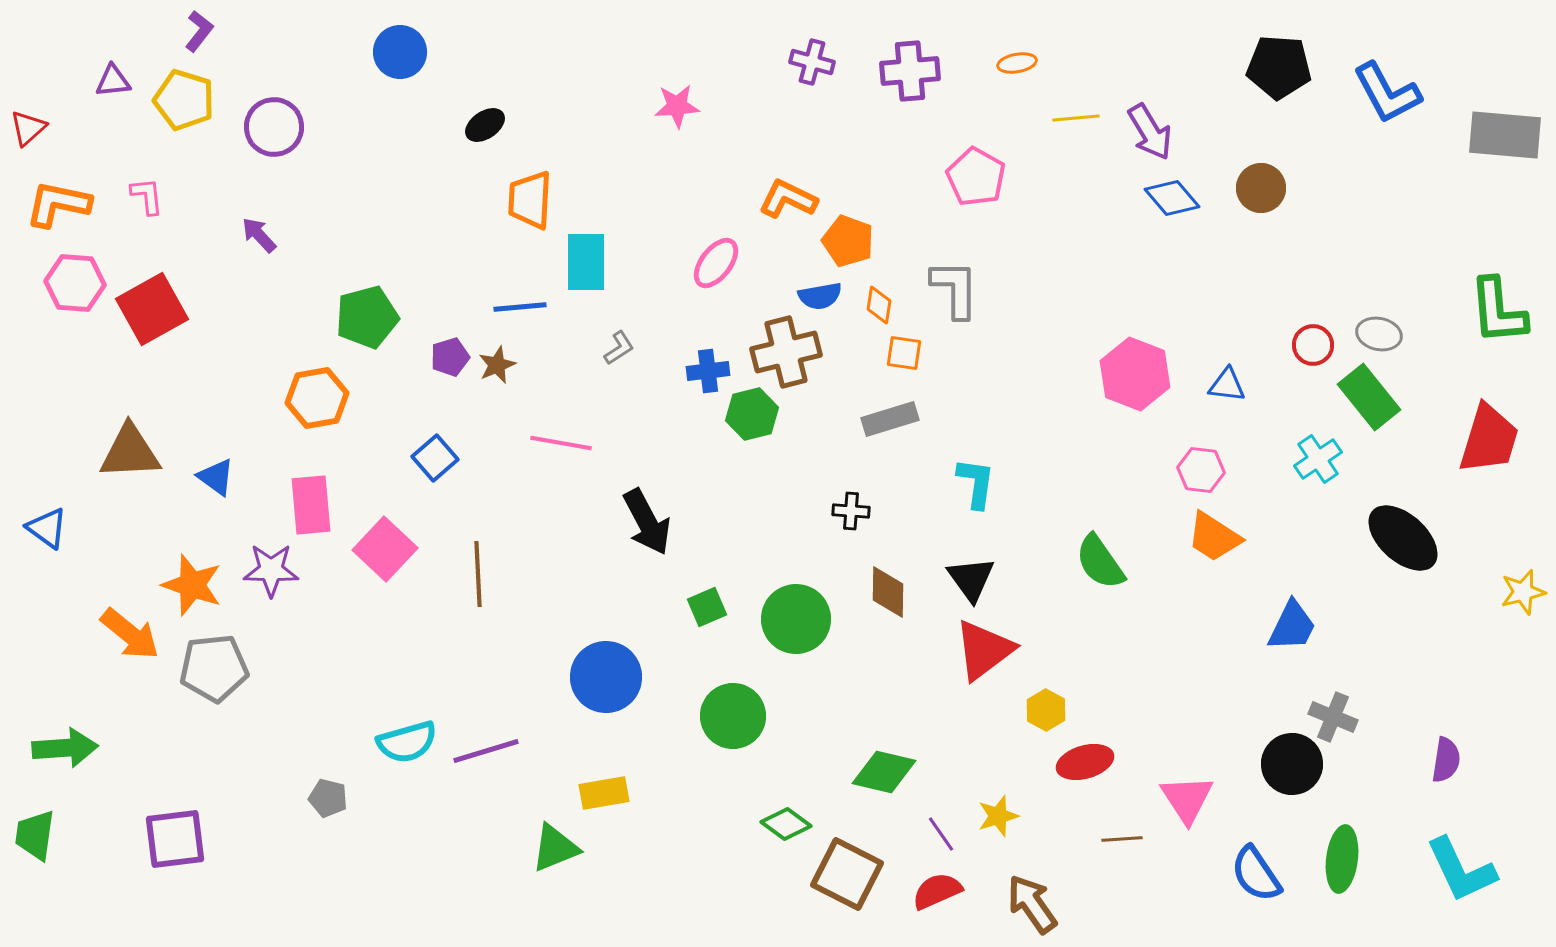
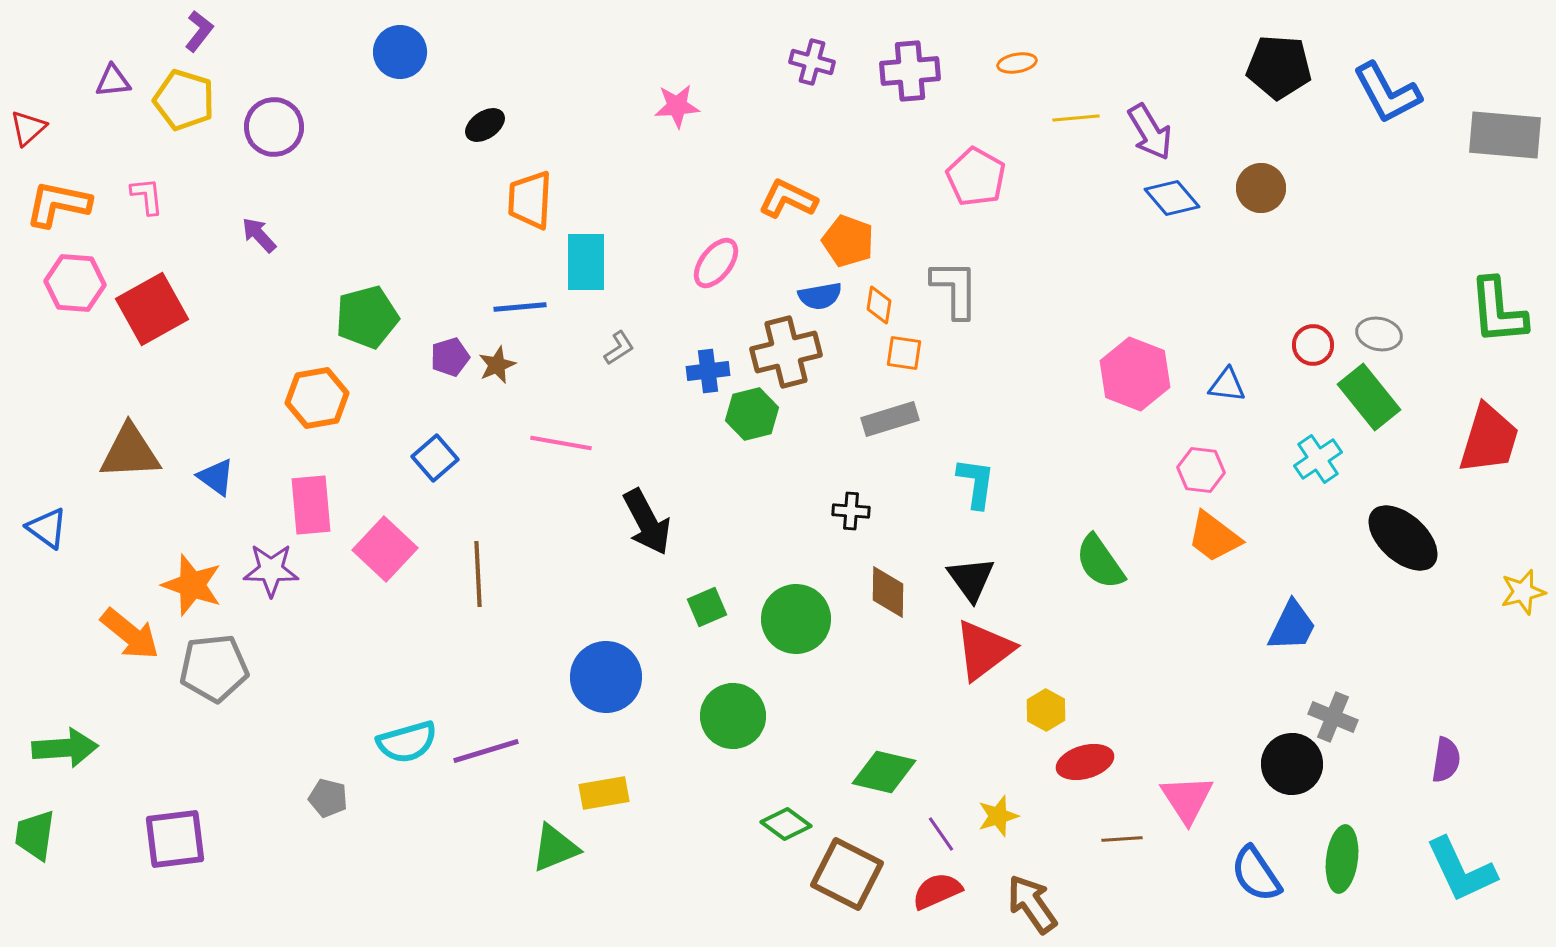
orange trapezoid at (1214, 537): rotated 4 degrees clockwise
